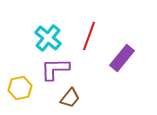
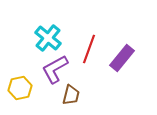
red line: moved 13 px down
purple L-shape: rotated 28 degrees counterclockwise
brown trapezoid: moved 1 px right, 3 px up; rotated 25 degrees counterclockwise
